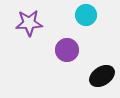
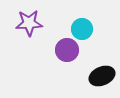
cyan circle: moved 4 px left, 14 px down
black ellipse: rotated 10 degrees clockwise
